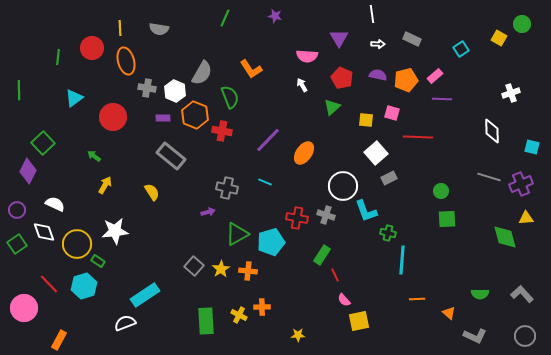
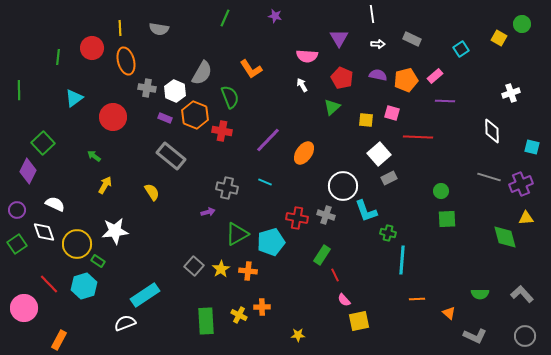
purple line at (442, 99): moved 3 px right, 2 px down
purple rectangle at (163, 118): moved 2 px right; rotated 24 degrees clockwise
white square at (376, 153): moved 3 px right, 1 px down
